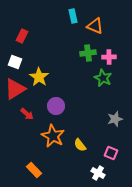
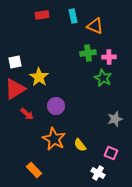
red rectangle: moved 20 px right, 21 px up; rotated 56 degrees clockwise
white square: rotated 32 degrees counterclockwise
orange star: moved 1 px right, 3 px down
